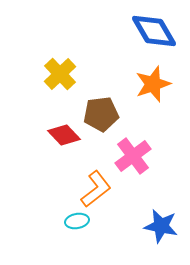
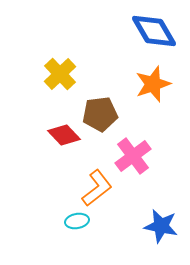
brown pentagon: moved 1 px left
orange L-shape: moved 1 px right, 1 px up
